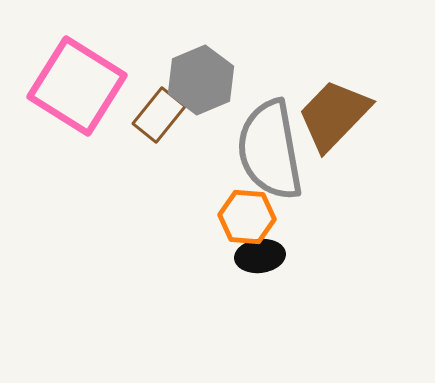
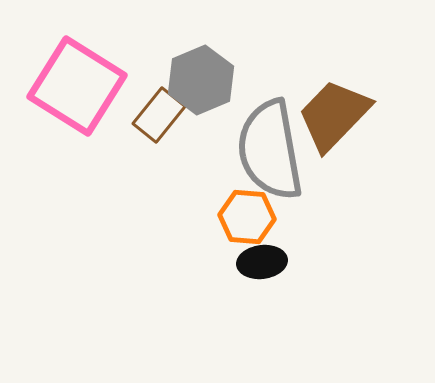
black ellipse: moved 2 px right, 6 px down
